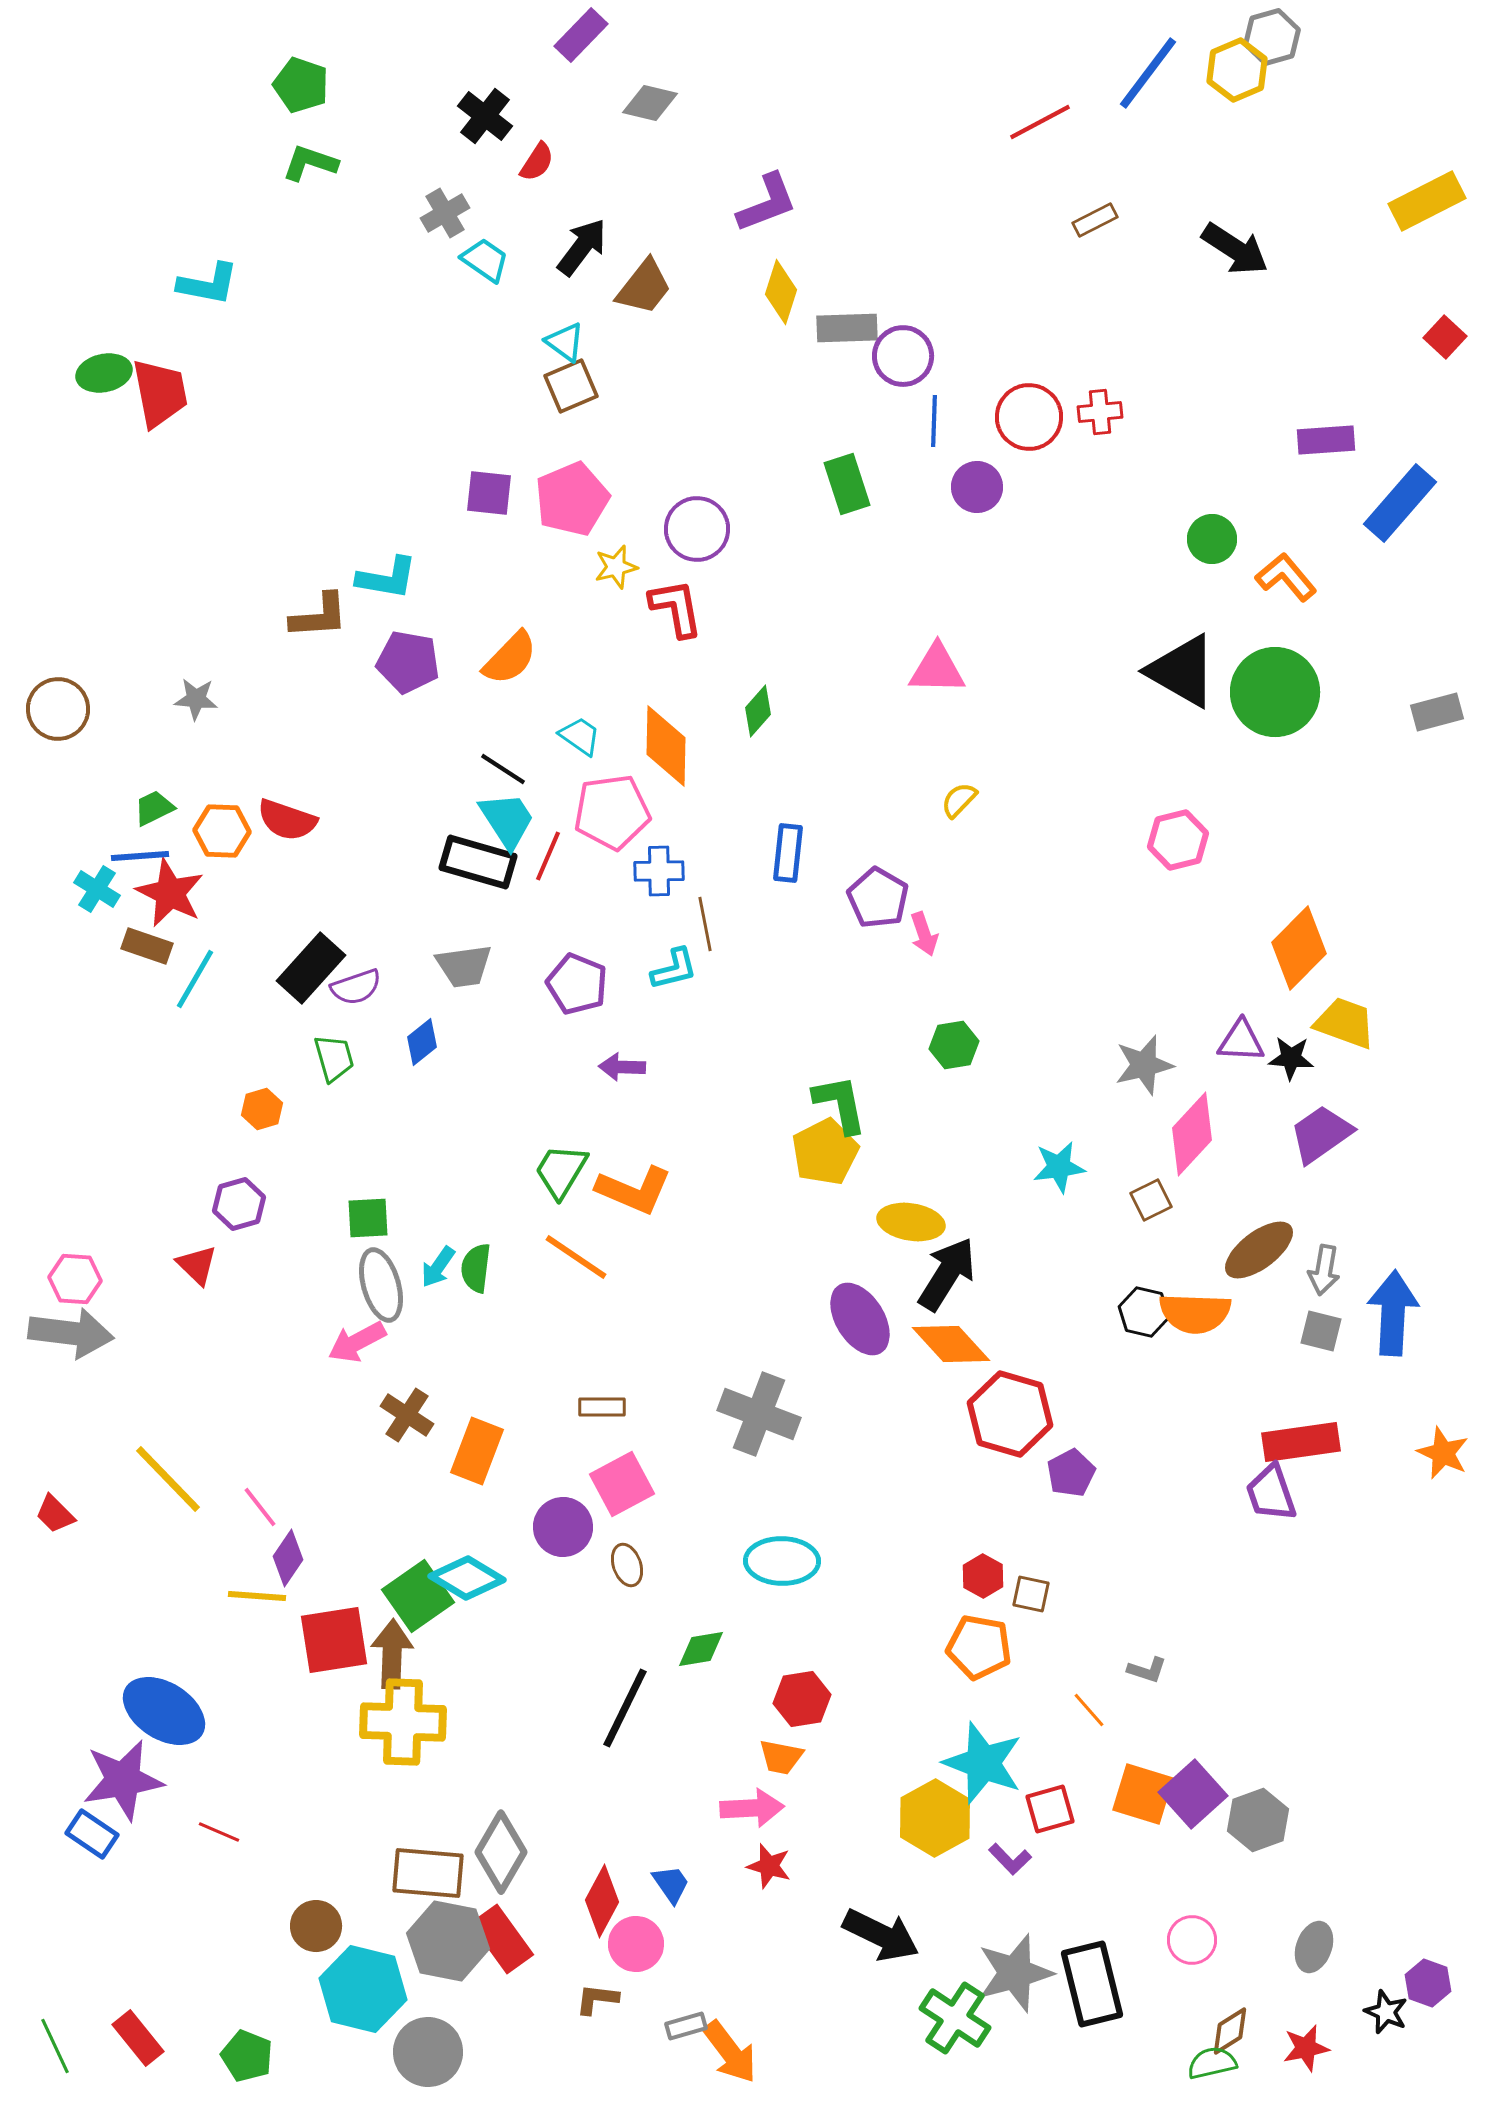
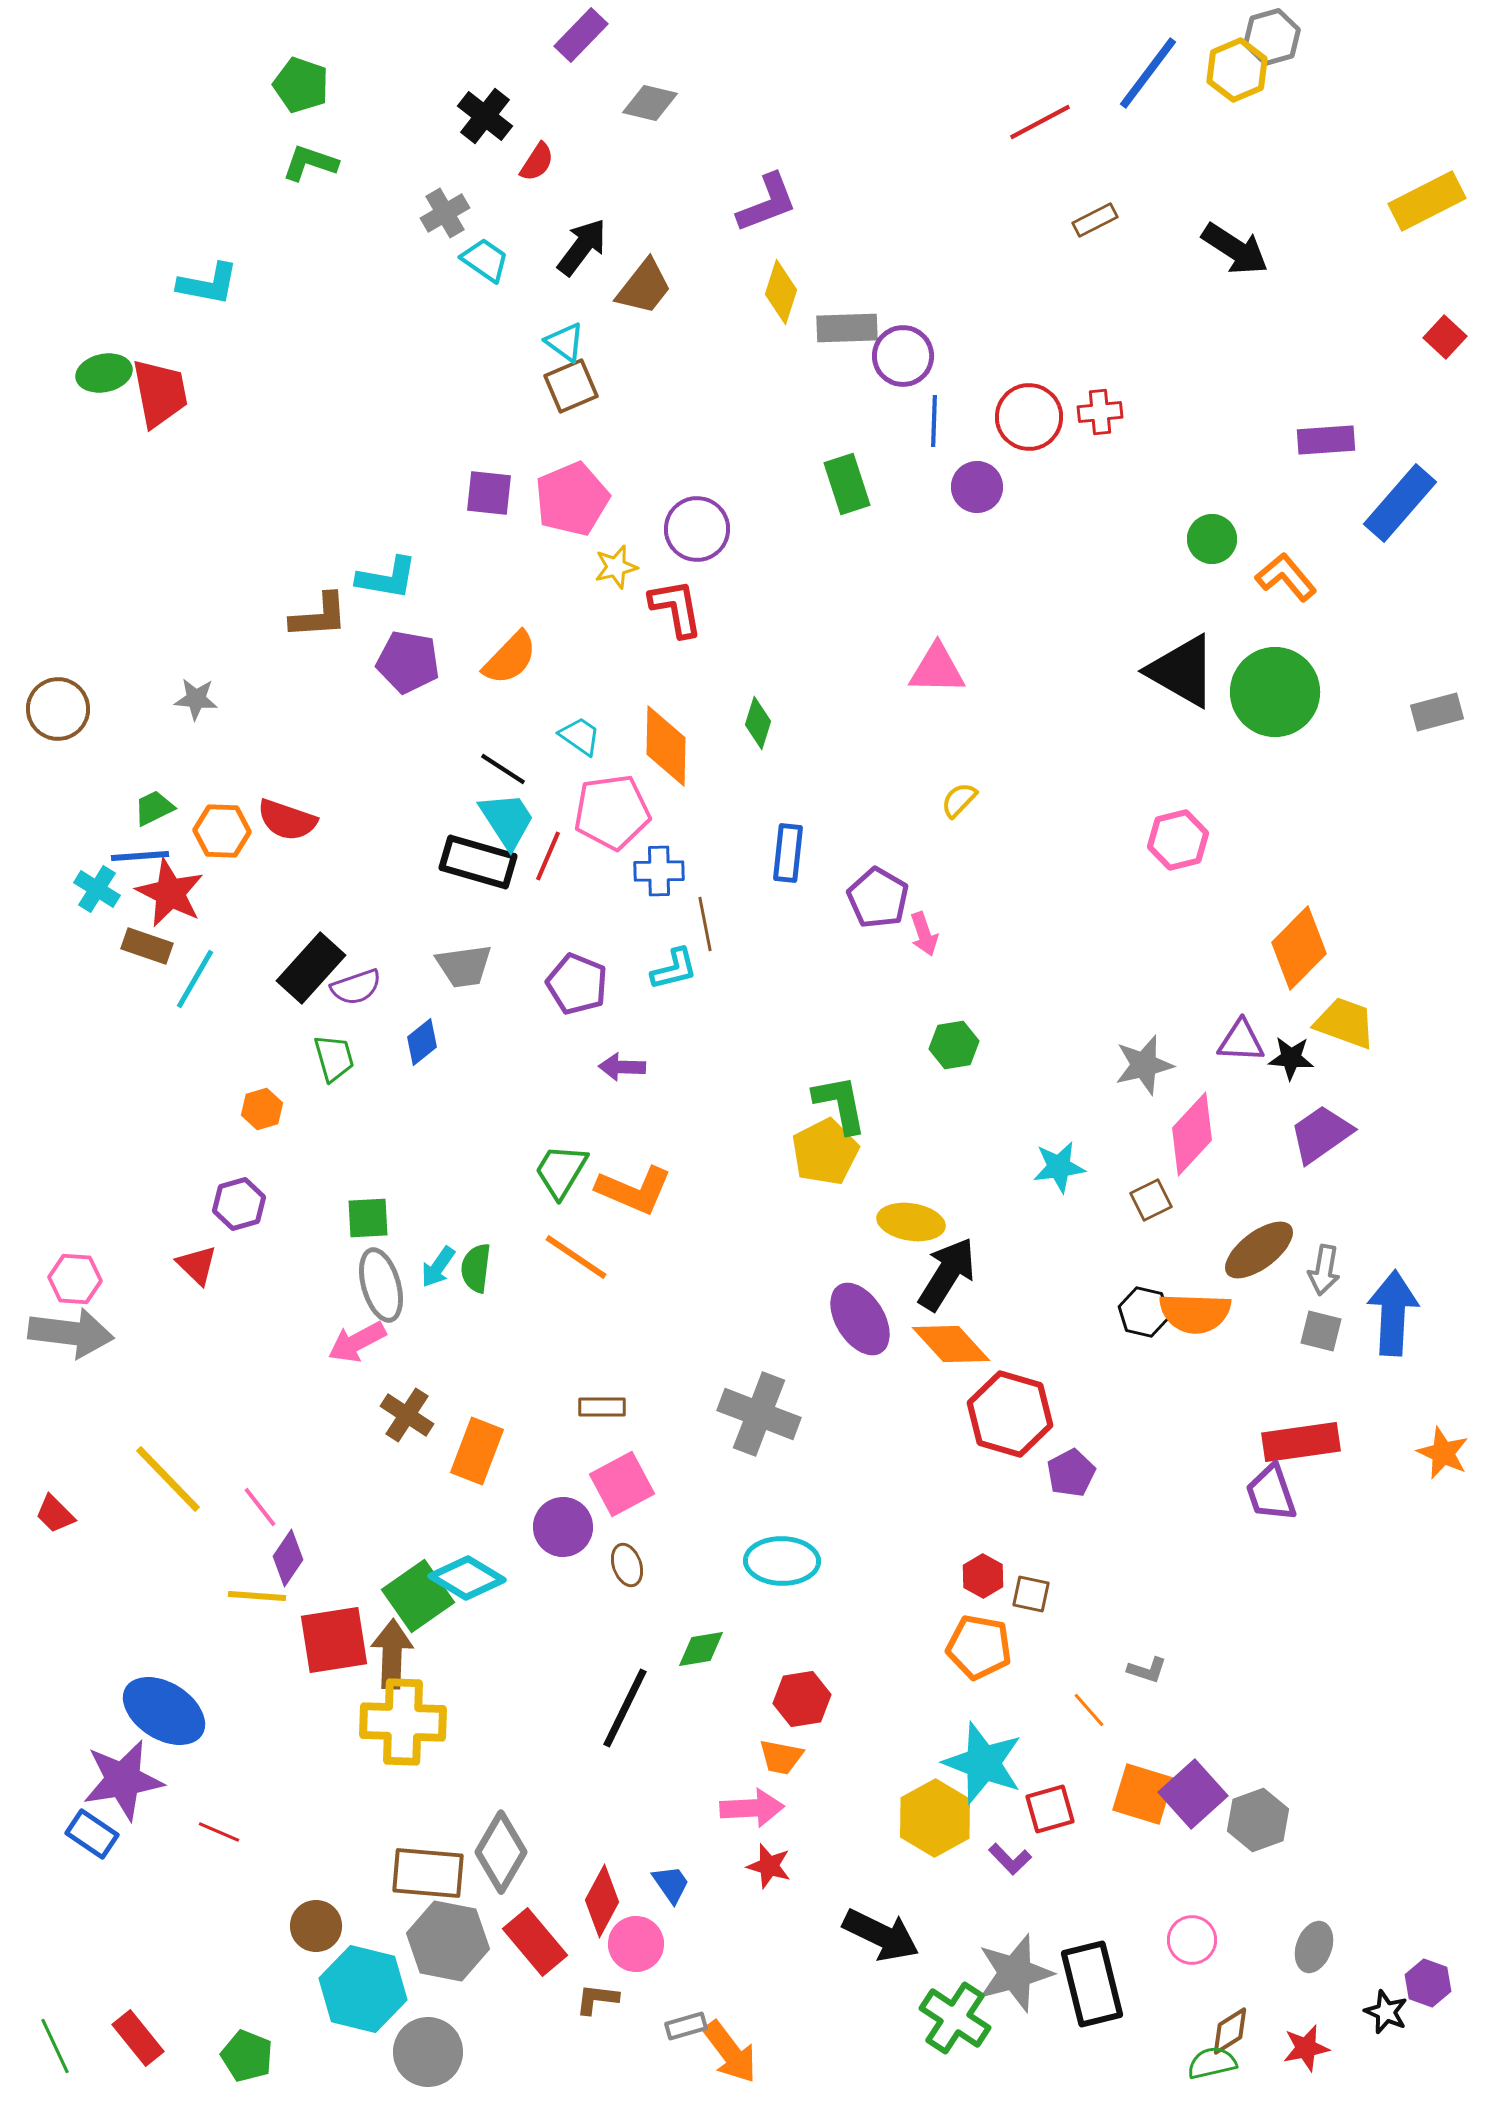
green diamond at (758, 711): moved 12 px down; rotated 24 degrees counterclockwise
red rectangle at (502, 1939): moved 33 px right, 3 px down; rotated 4 degrees counterclockwise
